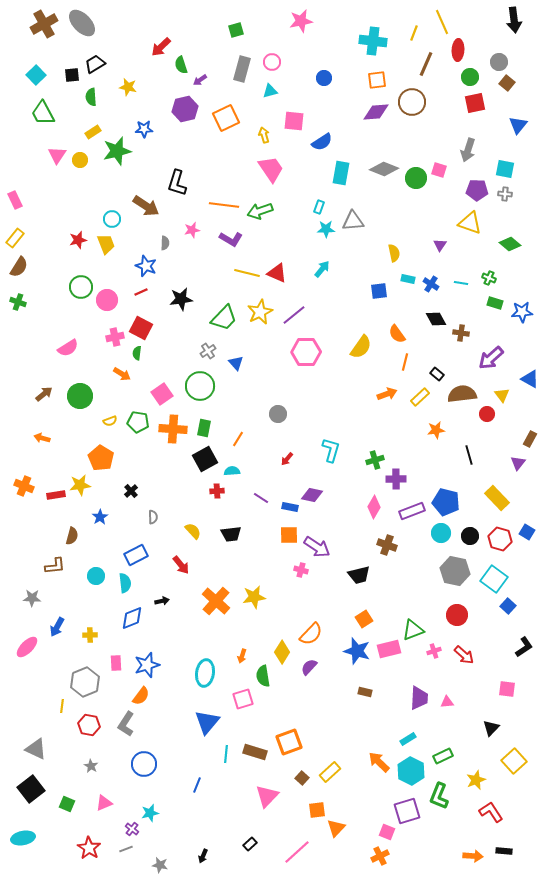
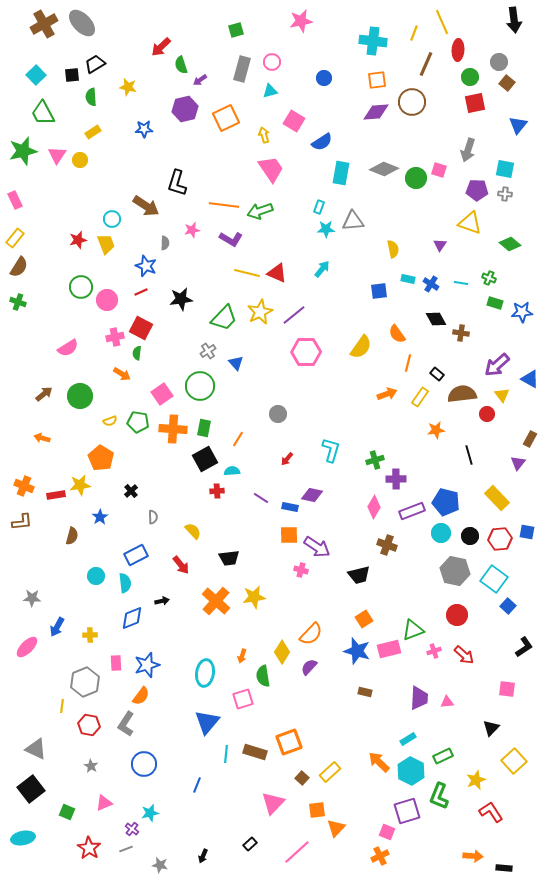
pink square at (294, 121): rotated 25 degrees clockwise
green star at (117, 151): moved 94 px left
yellow semicircle at (394, 253): moved 1 px left, 4 px up
purple arrow at (491, 358): moved 6 px right, 7 px down
orange line at (405, 362): moved 3 px right, 1 px down
yellow rectangle at (420, 397): rotated 12 degrees counterclockwise
blue square at (527, 532): rotated 21 degrees counterclockwise
black trapezoid at (231, 534): moved 2 px left, 24 px down
red hexagon at (500, 539): rotated 20 degrees counterclockwise
brown L-shape at (55, 566): moved 33 px left, 44 px up
pink triangle at (267, 796): moved 6 px right, 7 px down
green square at (67, 804): moved 8 px down
black rectangle at (504, 851): moved 17 px down
